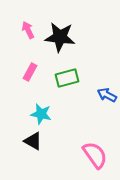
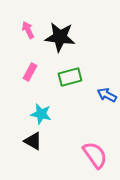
green rectangle: moved 3 px right, 1 px up
